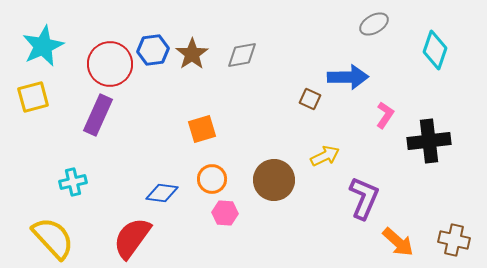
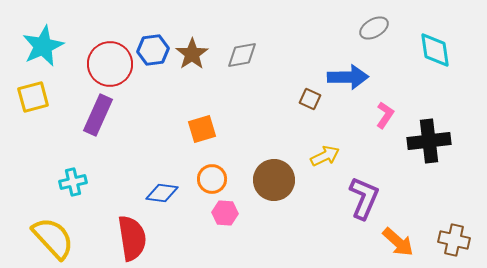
gray ellipse: moved 4 px down
cyan diamond: rotated 27 degrees counterclockwise
red semicircle: rotated 135 degrees clockwise
